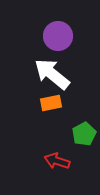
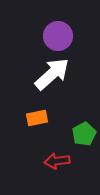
white arrow: rotated 99 degrees clockwise
orange rectangle: moved 14 px left, 15 px down
red arrow: rotated 25 degrees counterclockwise
